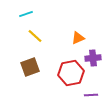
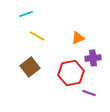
yellow line: moved 2 px right; rotated 14 degrees counterclockwise
brown square: rotated 18 degrees counterclockwise
purple line: moved 2 px left, 2 px up; rotated 24 degrees clockwise
